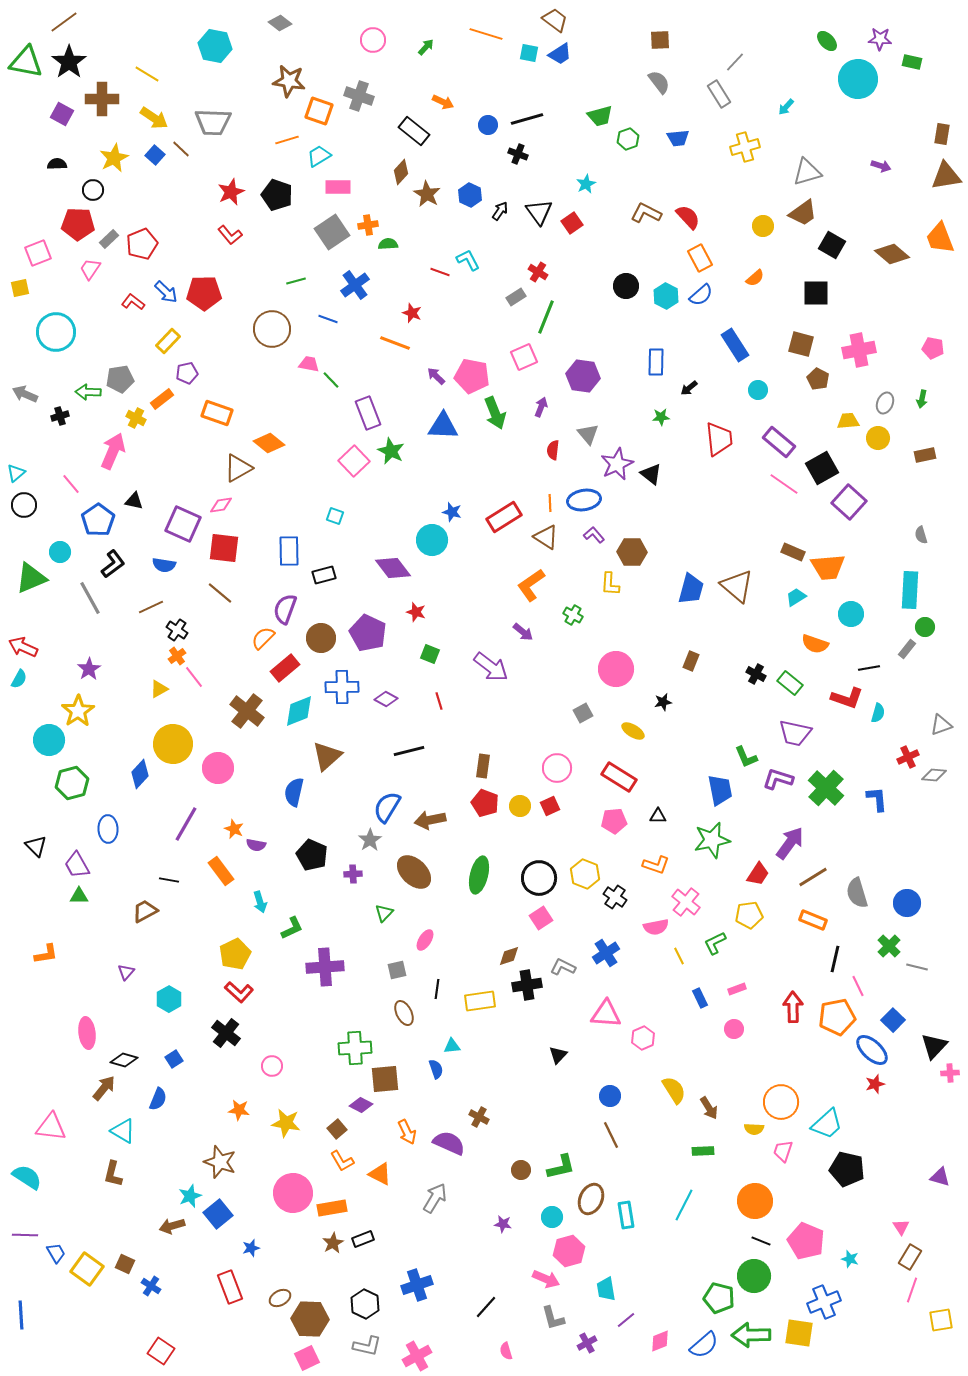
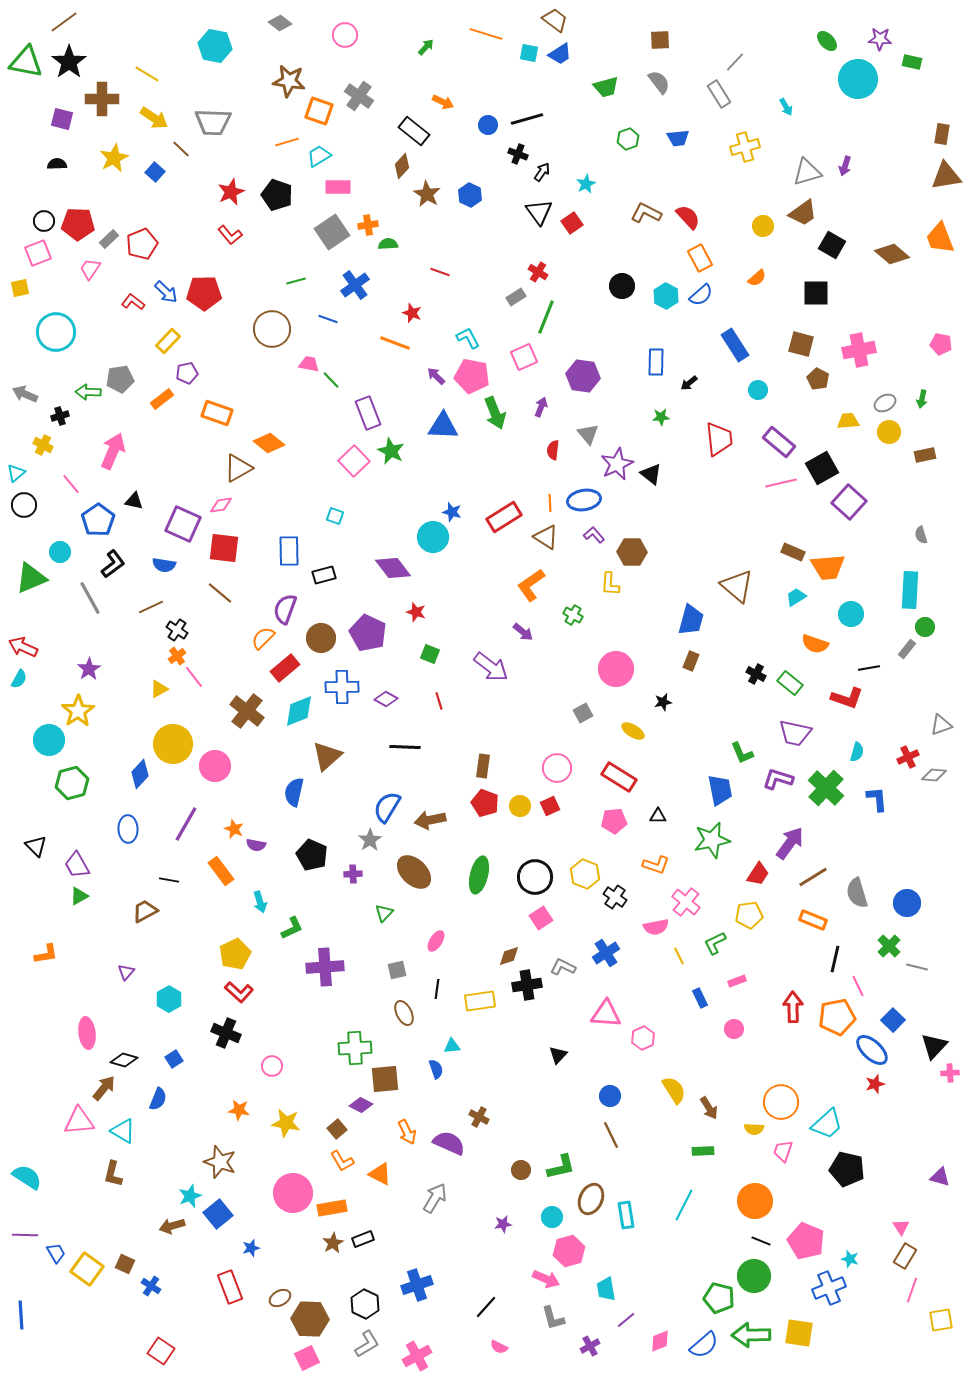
pink circle at (373, 40): moved 28 px left, 5 px up
gray cross at (359, 96): rotated 16 degrees clockwise
cyan arrow at (786, 107): rotated 72 degrees counterclockwise
purple square at (62, 114): moved 5 px down; rotated 15 degrees counterclockwise
green trapezoid at (600, 116): moved 6 px right, 29 px up
orange line at (287, 140): moved 2 px down
blue square at (155, 155): moved 17 px down
purple arrow at (881, 166): moved 36 px left; rotated 90 degrees clockwise
brown diamond at (401, 172): moved 1 px right, 6 px up
black circle at (93, 190): moved 49 px left, 31 px down
black arrow at (500, 211): moved 42 px right, 39 px up
cyan L-shape at (468, 260): moved 78 px down
orange semicircle at (755, 278): moved 2 px right
black circle at (626, 286): moved 4 px left
pink pentagon at (933, 348): moved 8 px right, 4 px up
black arrow at (689, 388): moved 5 px up
gray ellipse at (885, 403): rotated 40 degrees clockwise
yellow cross at (136, 418): moved 93 px left, 27 px down
yellow circle at (878, 438): moved 11 px right, 6 px up
pink line at (784, 484): moved 3 px left, 1 px up; rotated 48 degrees counterclockwise
cyan circle at (432, 540): moved 1 px right, 3 px up
blue trapezoid at (691, 589): moved 31 px down
cyan semicircle at (878, 713): moved 21 px left, 39 px down
black line at (409, 751): moved 4 px left, 4 px up; rotated 16 degrees clockwise
green L-shape at (746, 757): moved 4 px left, 4 px up
pink circle at (218, 768): moved 3 px left, 2 px up
blue ellipse at (108, 829): moved 20 px right
black circle at (539, 878): moved 4 px left, 1 px up
green triangle at (79, 896): rotated 30 degrees counterclockwise
pink ellipse at (425, 940): moved 11 px right, 1 px down
pink rectangle at (737, 989): moved 8 px up
black cross at (226, 1033): rotated 16 degrees counterclockwise
pink triangle at (51, 1127): moved 28 px right, 6 px up; rotated 12 degrees counterclockwise
purple star at (503, 1224): rotated 18 degrees counterclockwise
brown rectangle at (910, 1257): moved 5 px left, 1 px up
blue cross at (824, 1302): moved 5 px right, 14 px up
purple cross at (587, 1343): moved 3 px right, 3 px down
gray L-shape at (367, 1346): moved 2 px up; rotated 44 degrees counterclockwise
pink semicircle at (506, 1351): moved 7 px left, 4 px up; rotated 48 degrees counterclockwise
